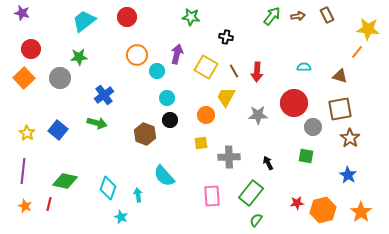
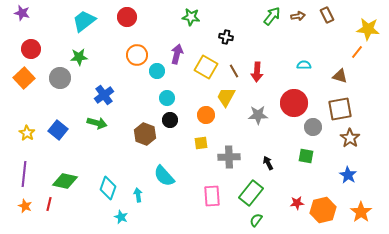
cyan semicircle at (304, 67): moved 2 px up
purple line at (23, 171): moved 1 px right, 3 px down
